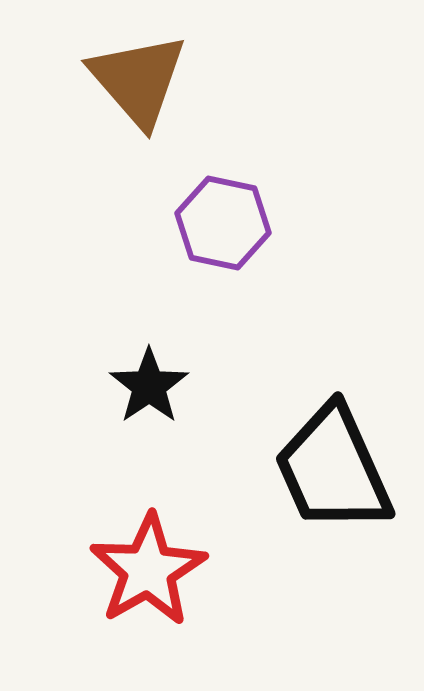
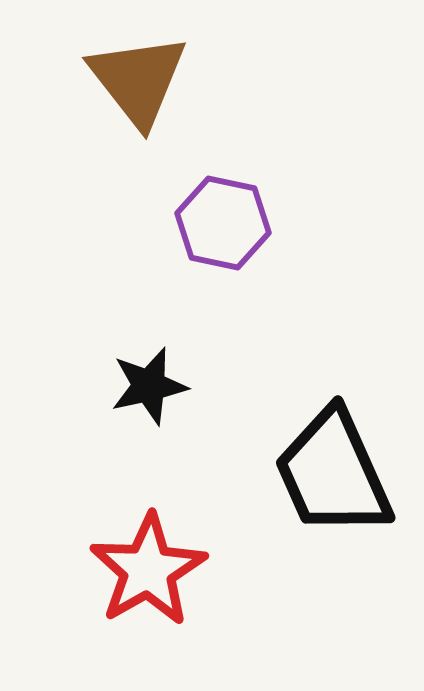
brown triangle: rotated 3 degrees clockwise
black star: rotated 22 degrees clockwise
black trapezoid: moved 4 px down
